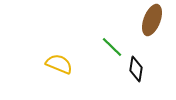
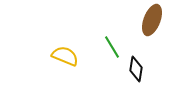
green line: rotated 15 degrees clockwise
yellow semicircle: moved 6 px right, 8 px up
